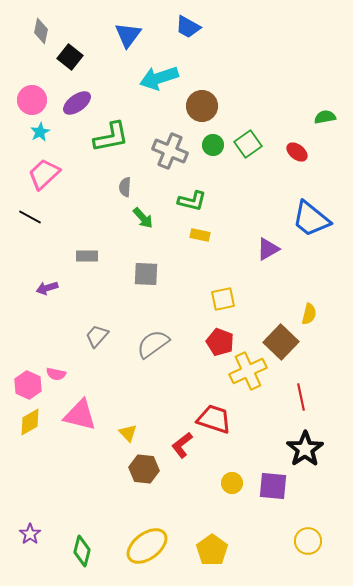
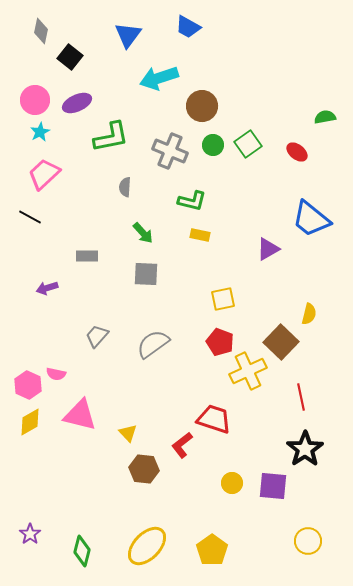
pink circle at (32, 100): moved 3 px right
purple ellipse at (77, 103): rotated 12 degrees clockwise
green arrow at (143, 218): moved 15 px down
yellow ellipse at (147, 546): rotated 9 degrees counterclockwise
